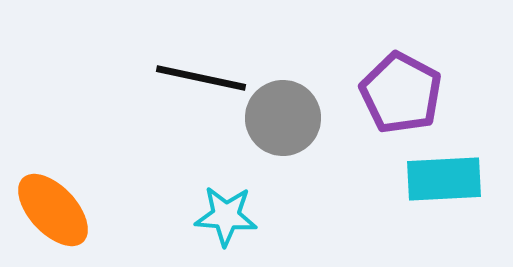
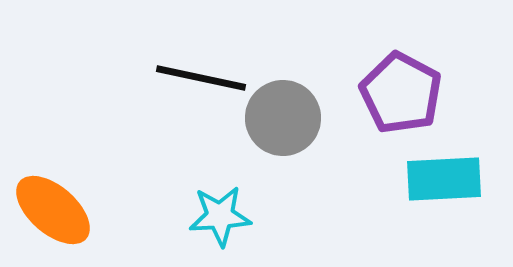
orange ellipse: rotated 6 degrees counterclockwise
cyan star: moved 6 px left; rotated 8 degrees counterclockwise
